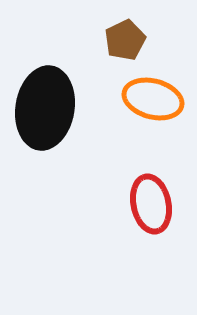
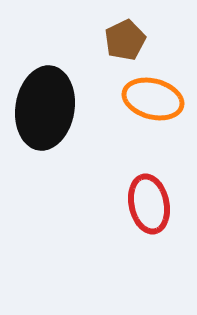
red ellipse: moved 2 px left
